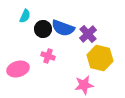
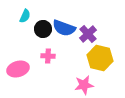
blue semicircle: moved 1 px right
pink cross: rotated 16 degrees counterclockwise
